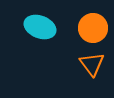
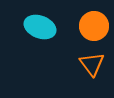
orange circle: moved 1 px right, 2 px up
